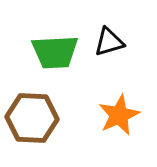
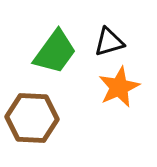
green trapezoid: rotated 51 degrees counterclockwise
orange star: moved 28 px up
